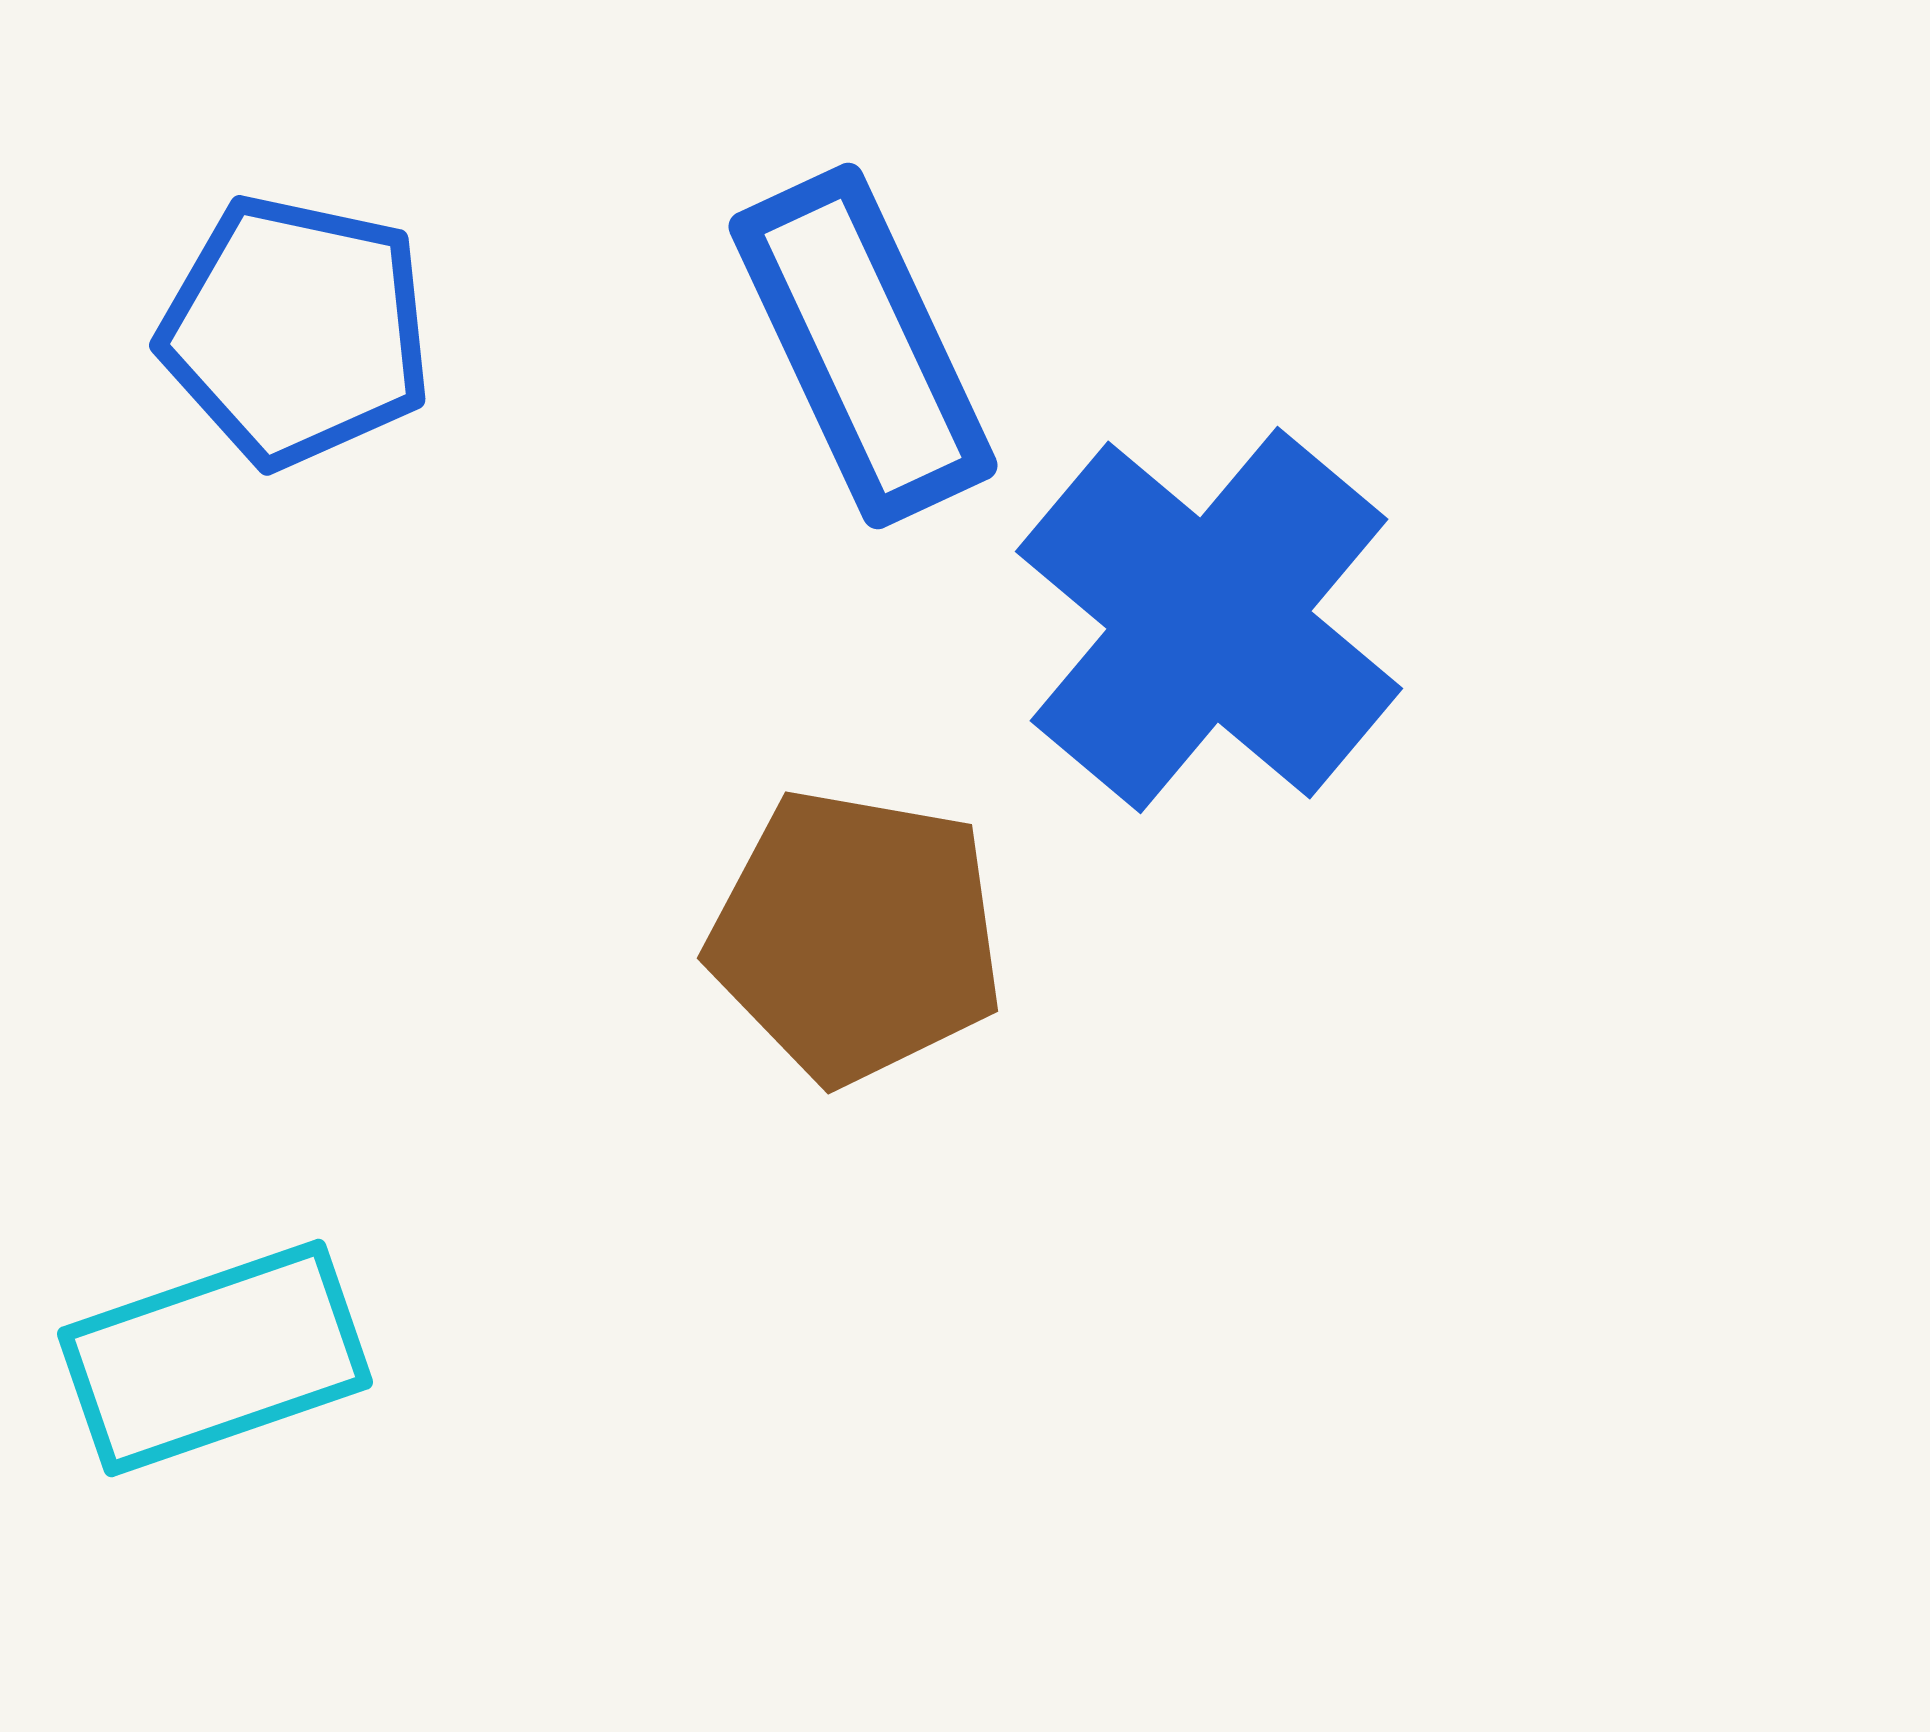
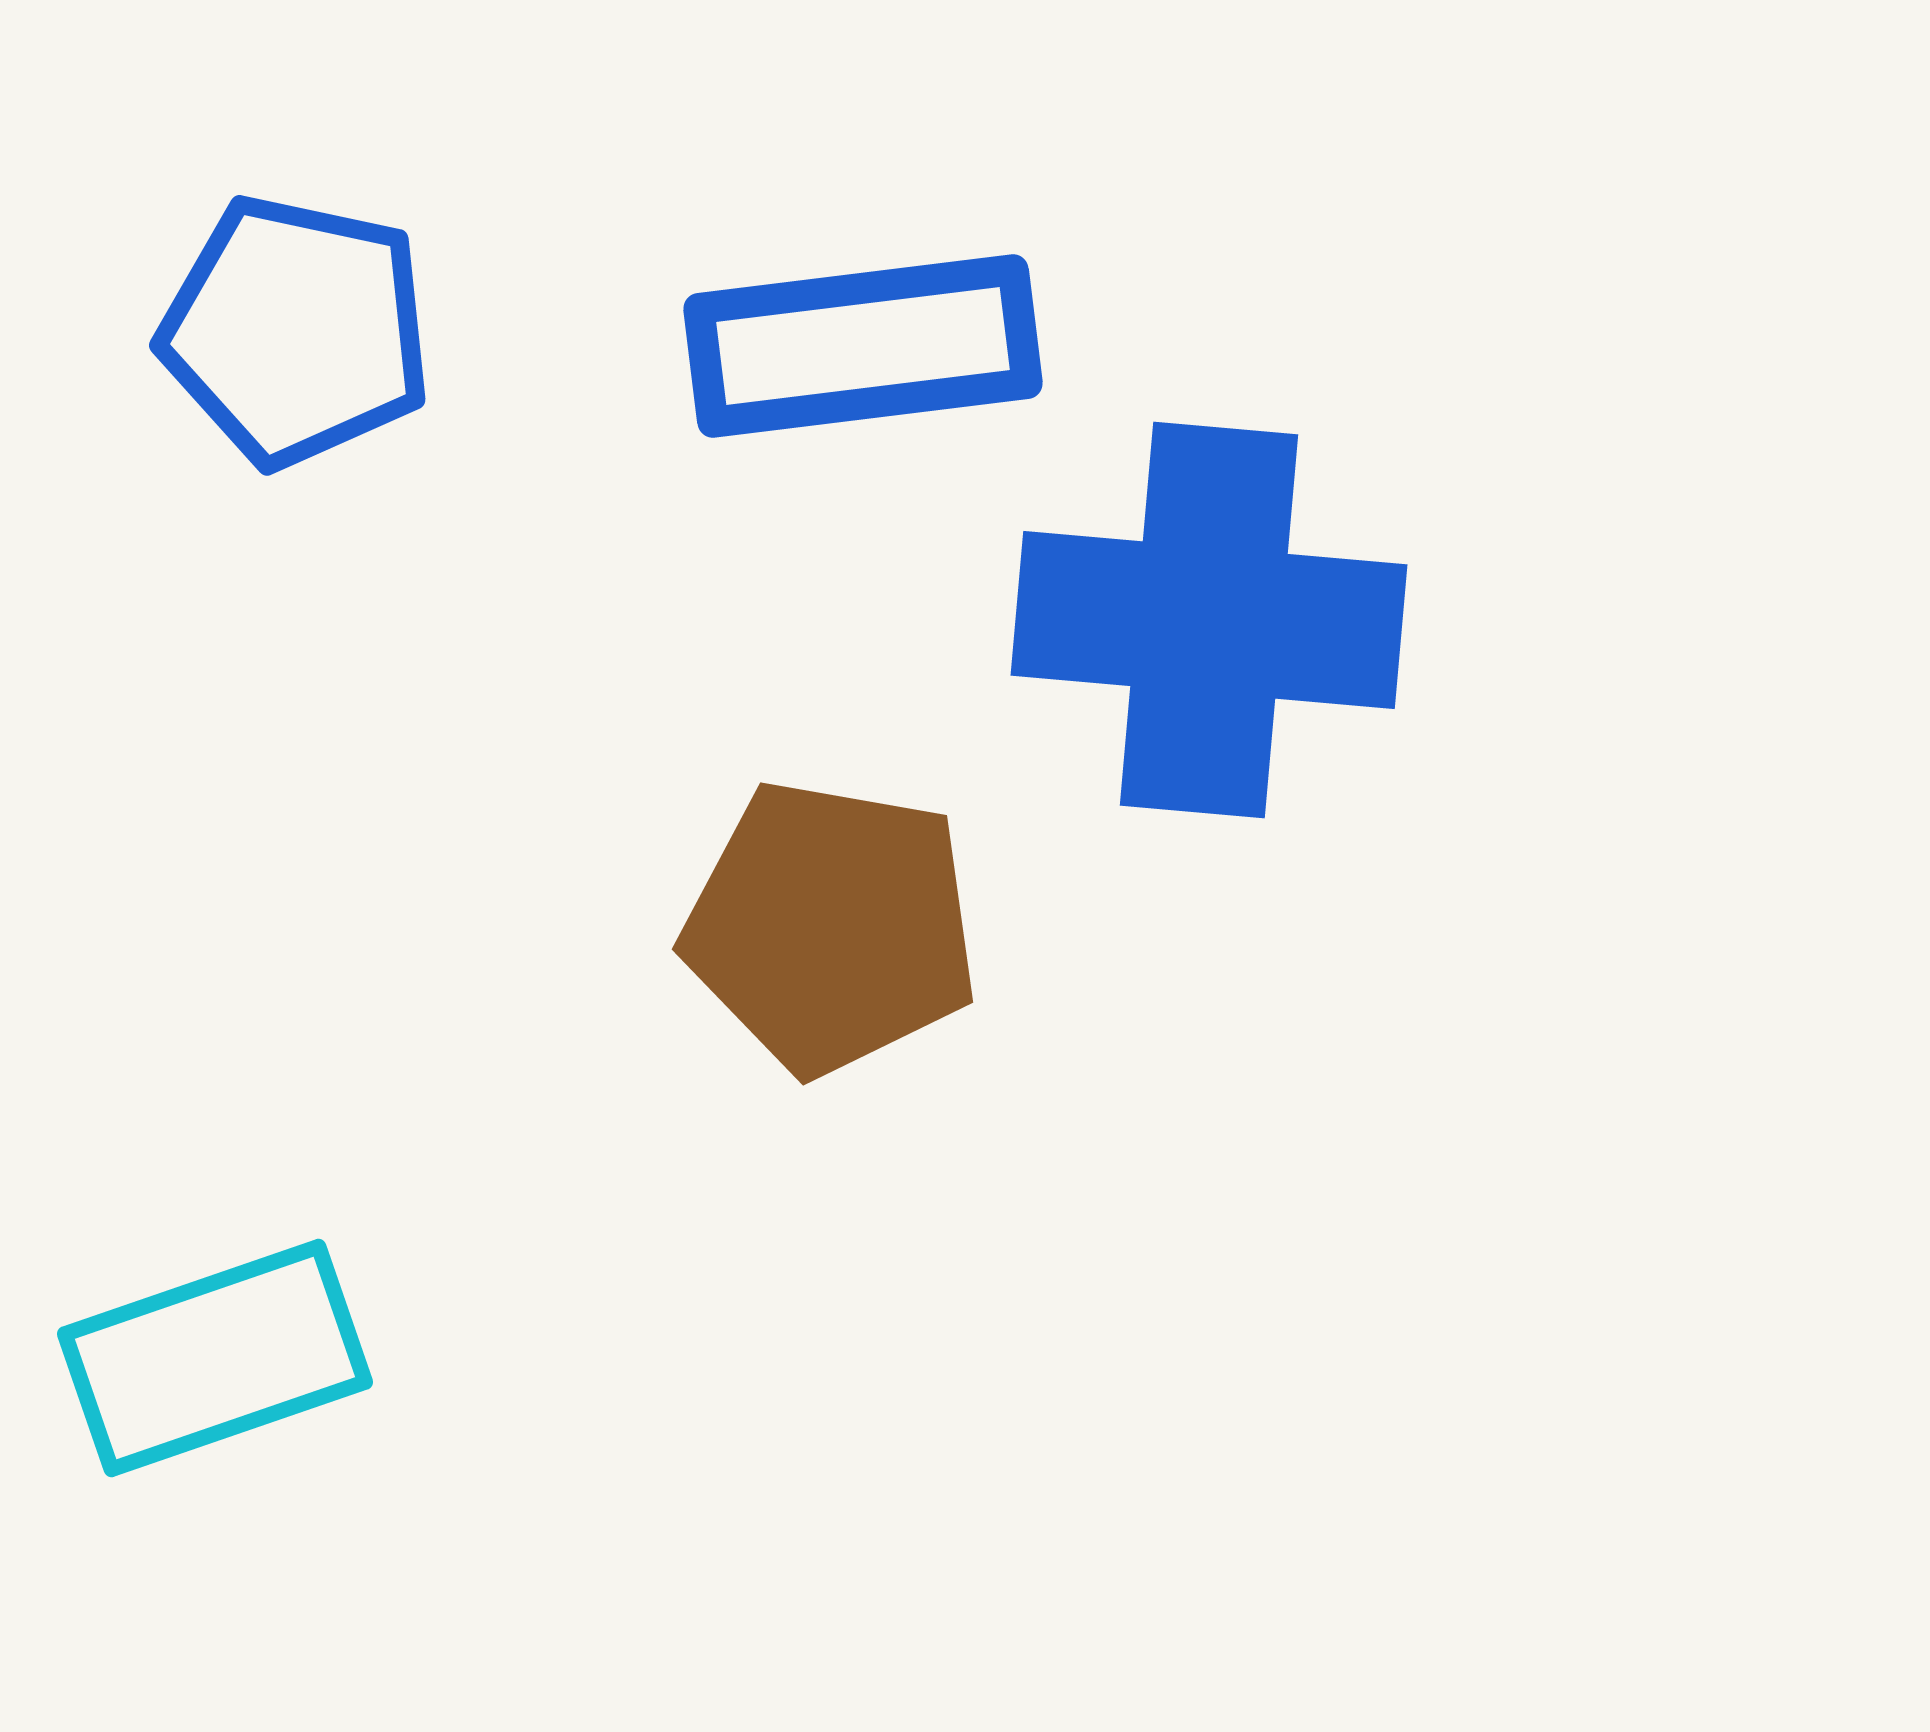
blue rectangle: rotated 72 degrees counterclockwise
blue cross: rotated 35 degrees counterclockwise
brown pentagon: moved 25 px left, 9 px up
